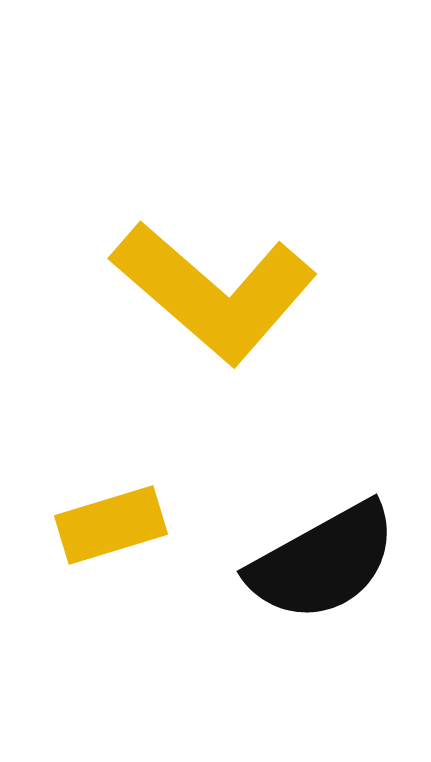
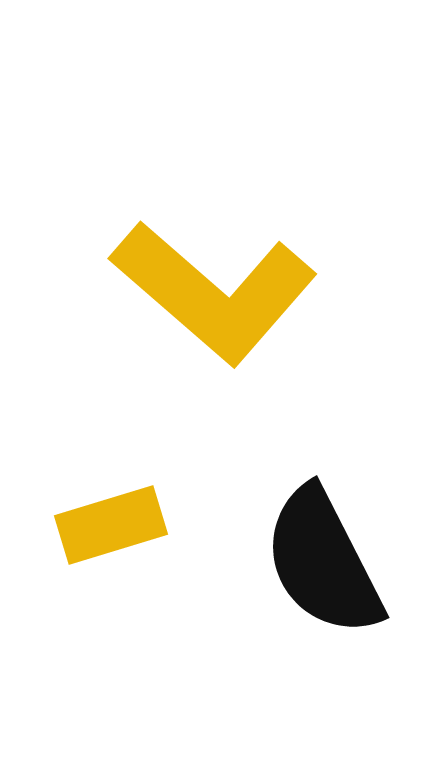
black semicircle: rotated 92 degrees clockwise
